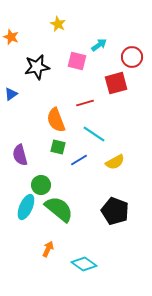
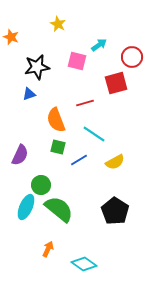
blue triangle: moved 18 px right; rotated 16 degrees clockwise
purple semicircle: rotated 140 degrees counterclockwise
black pentagon: rotated 12 degrees clockwise
